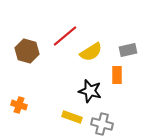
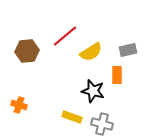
brown hexagon: rotated 20 degrees counterclockwise
black star: moved 3 px right
